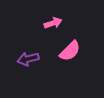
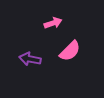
purple arrow: moved 2 px right; rotated 25 degrees clockwise
